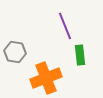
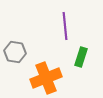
purple line: rotated 16 degrees clockwise
green rectangle: moved 1 px right, 2 px down; rotated 24 degrees clockwise
